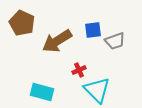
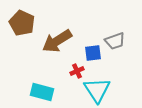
blue square: moved 23 px down
red cross: moved 2 px left, 1 px down
cyan triangle: rotated 12 degrees clockwise
